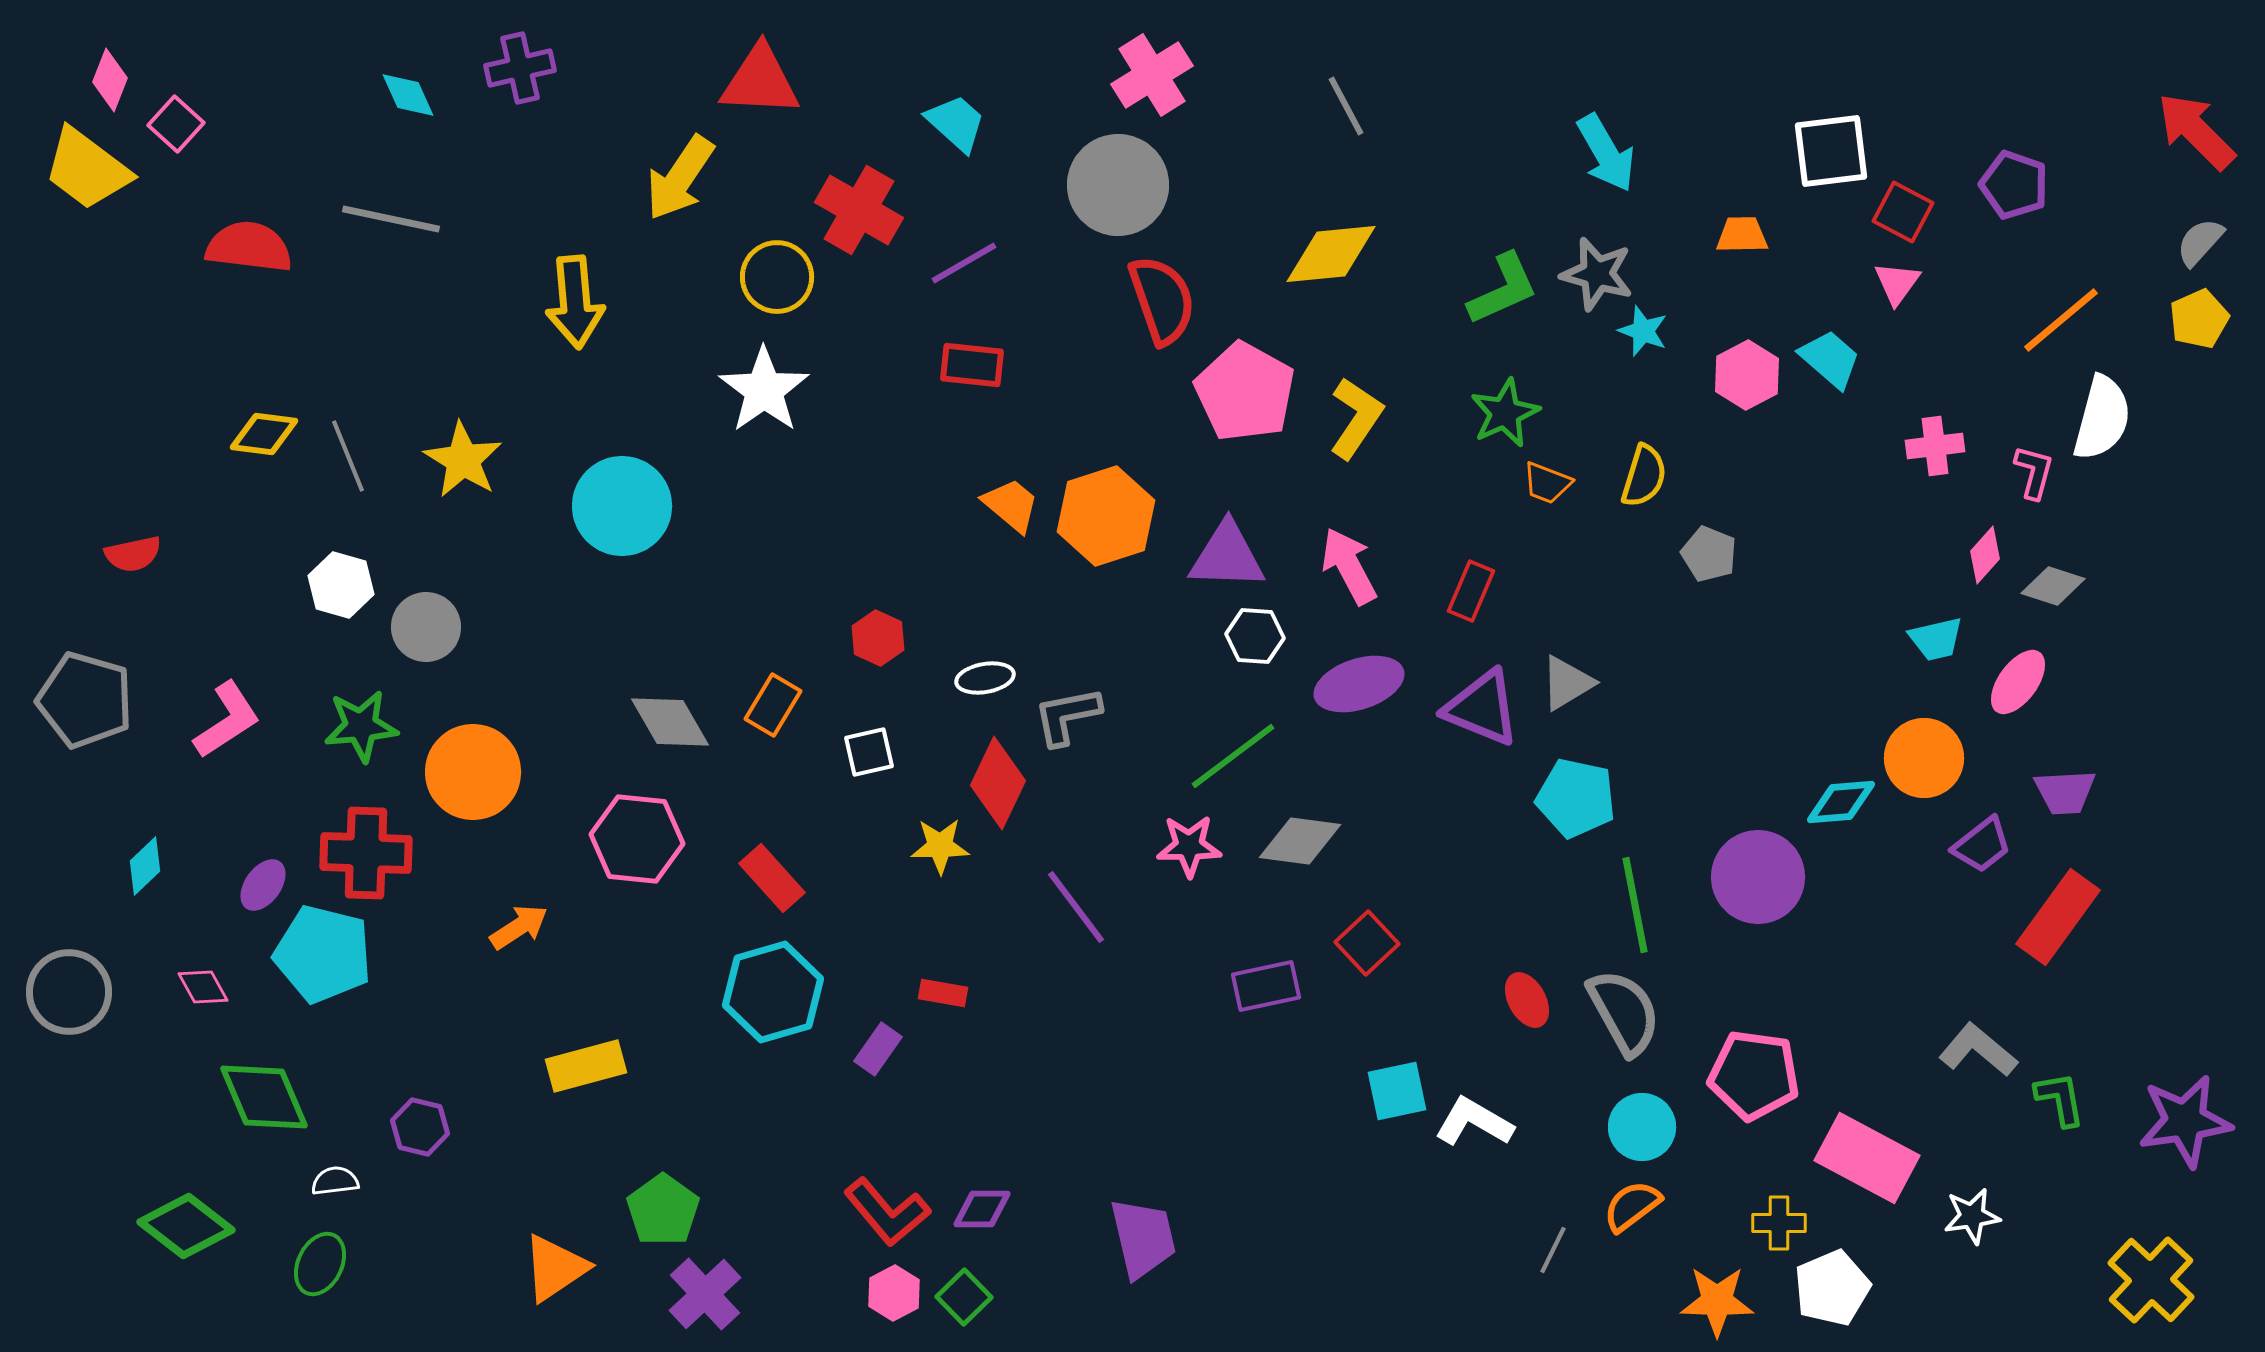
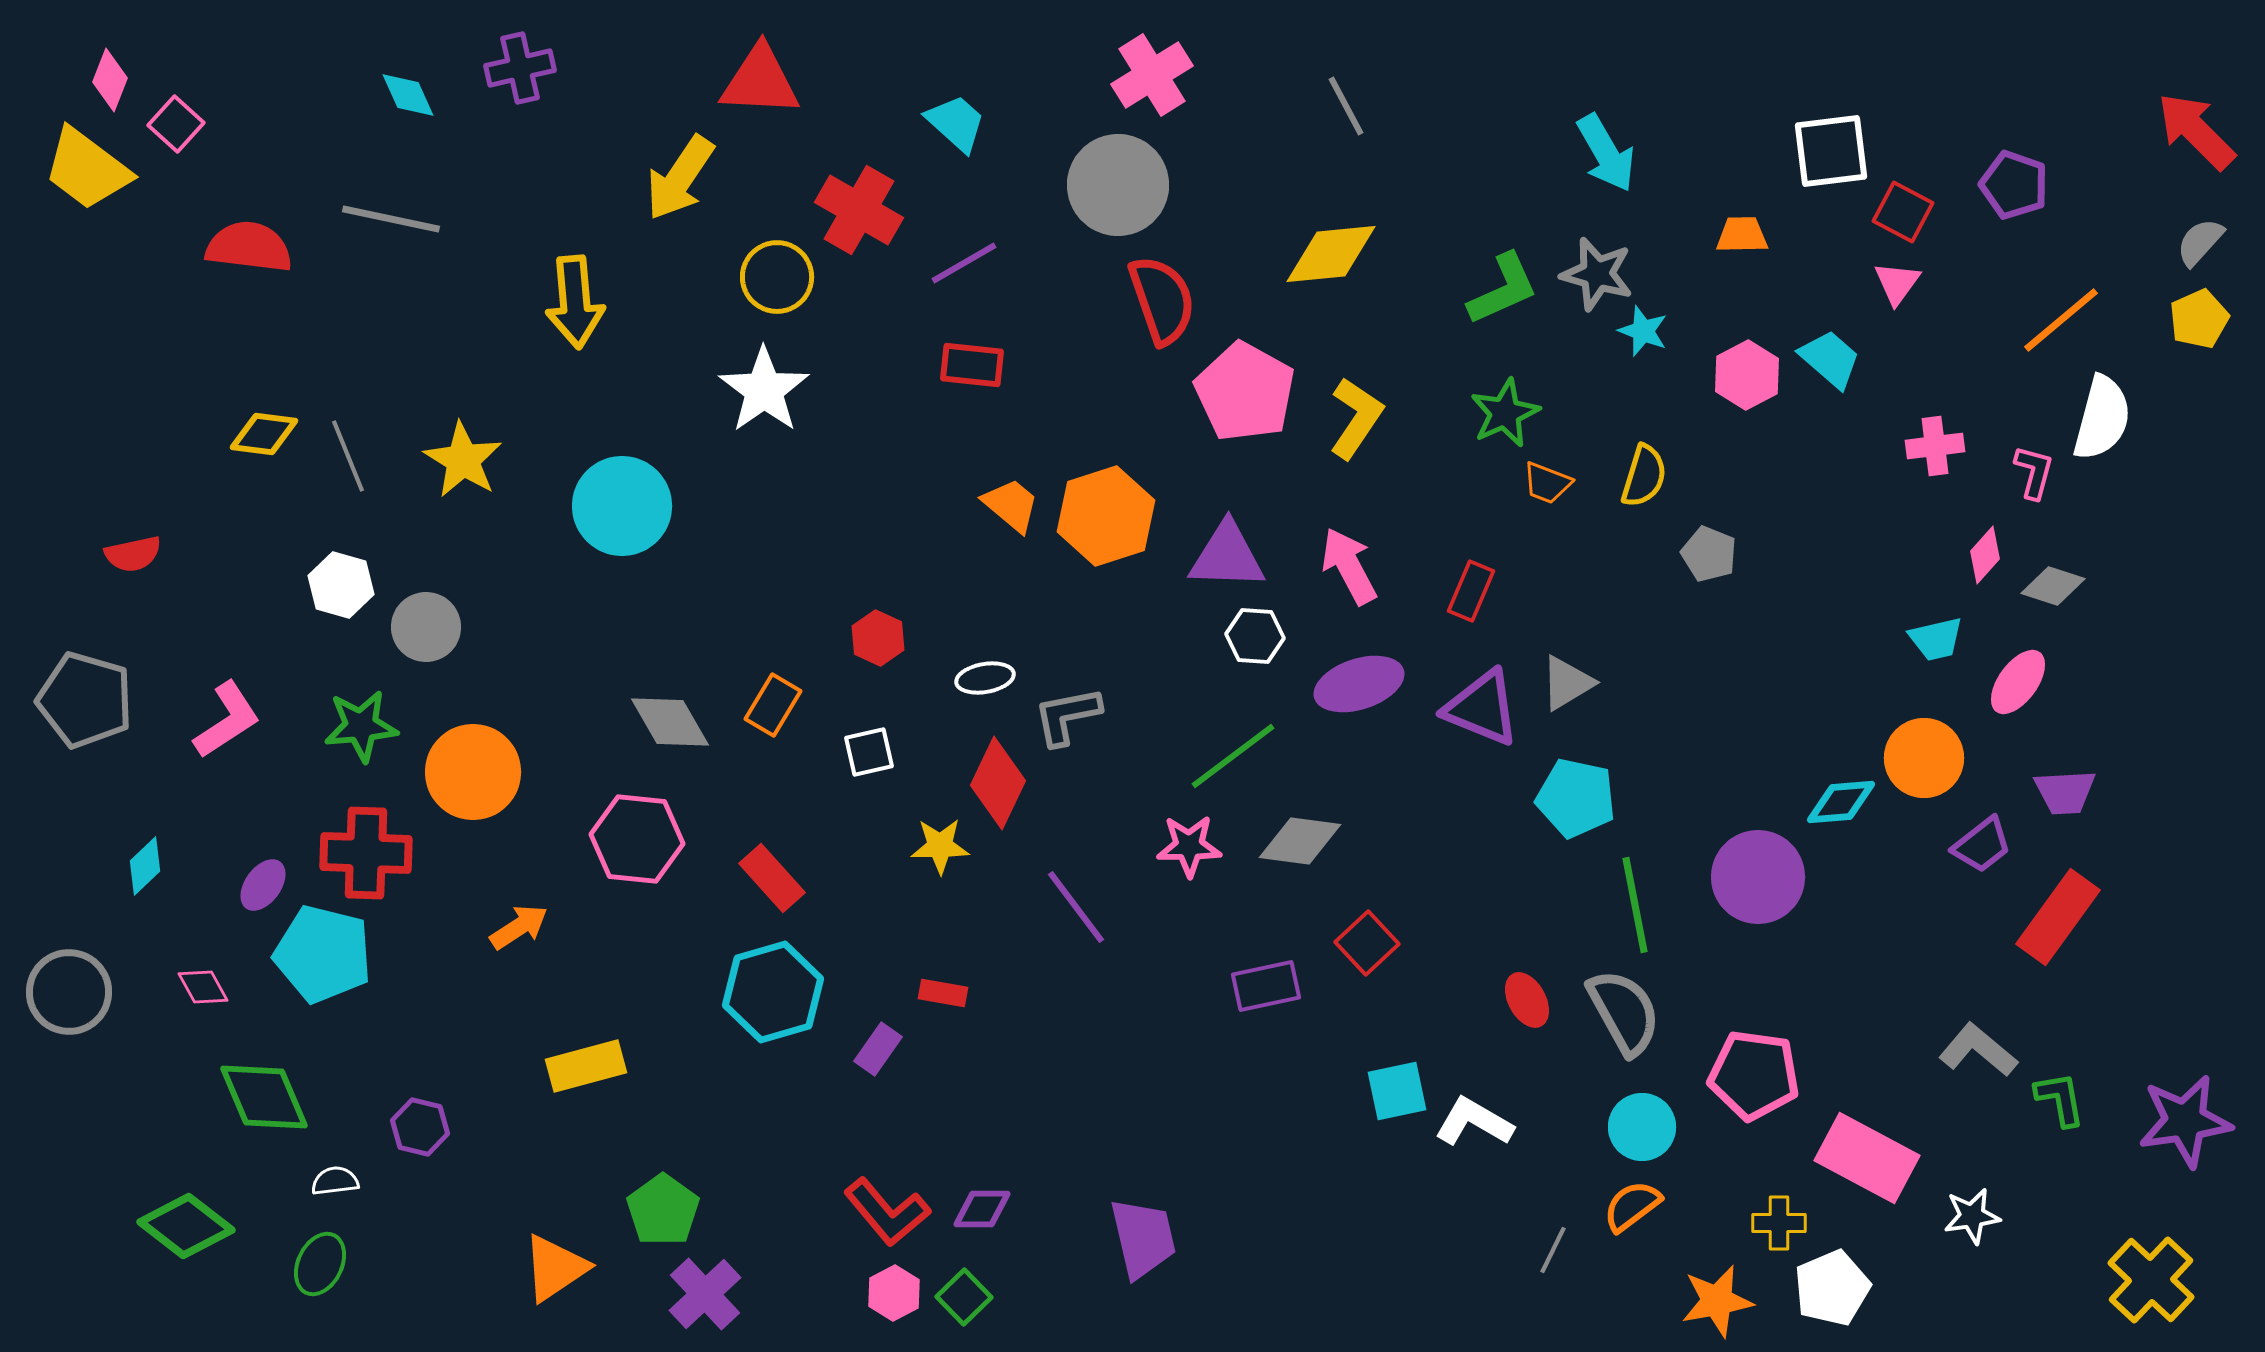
orange star at (1717, 1301): rotated 12 degrees counterclockwise
